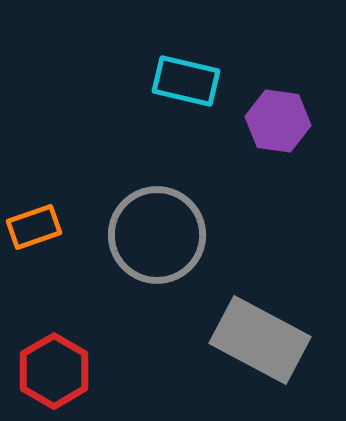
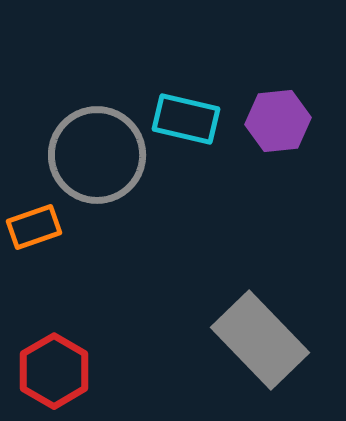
cyan rectangle: moved 38 px down
purple hexagon: rotated 14 degrees counterclockwise
gray circle: moved 60 px left, 80 px up
gray rectangle: rotated 18 degrees clockwise
